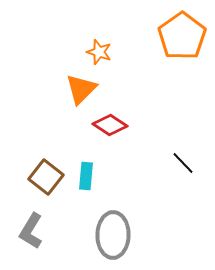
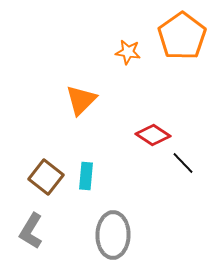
orange star: moved 29 px right; rotated 10 degrees counterclockwise
orange triangle: moved 11 px down
red diamond: moved 43 px right, 10 px down
